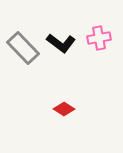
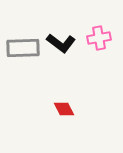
gray rectangle: rotated 48 degrees counterclockwise
red diamond: rotated 30 degrees clockwise
